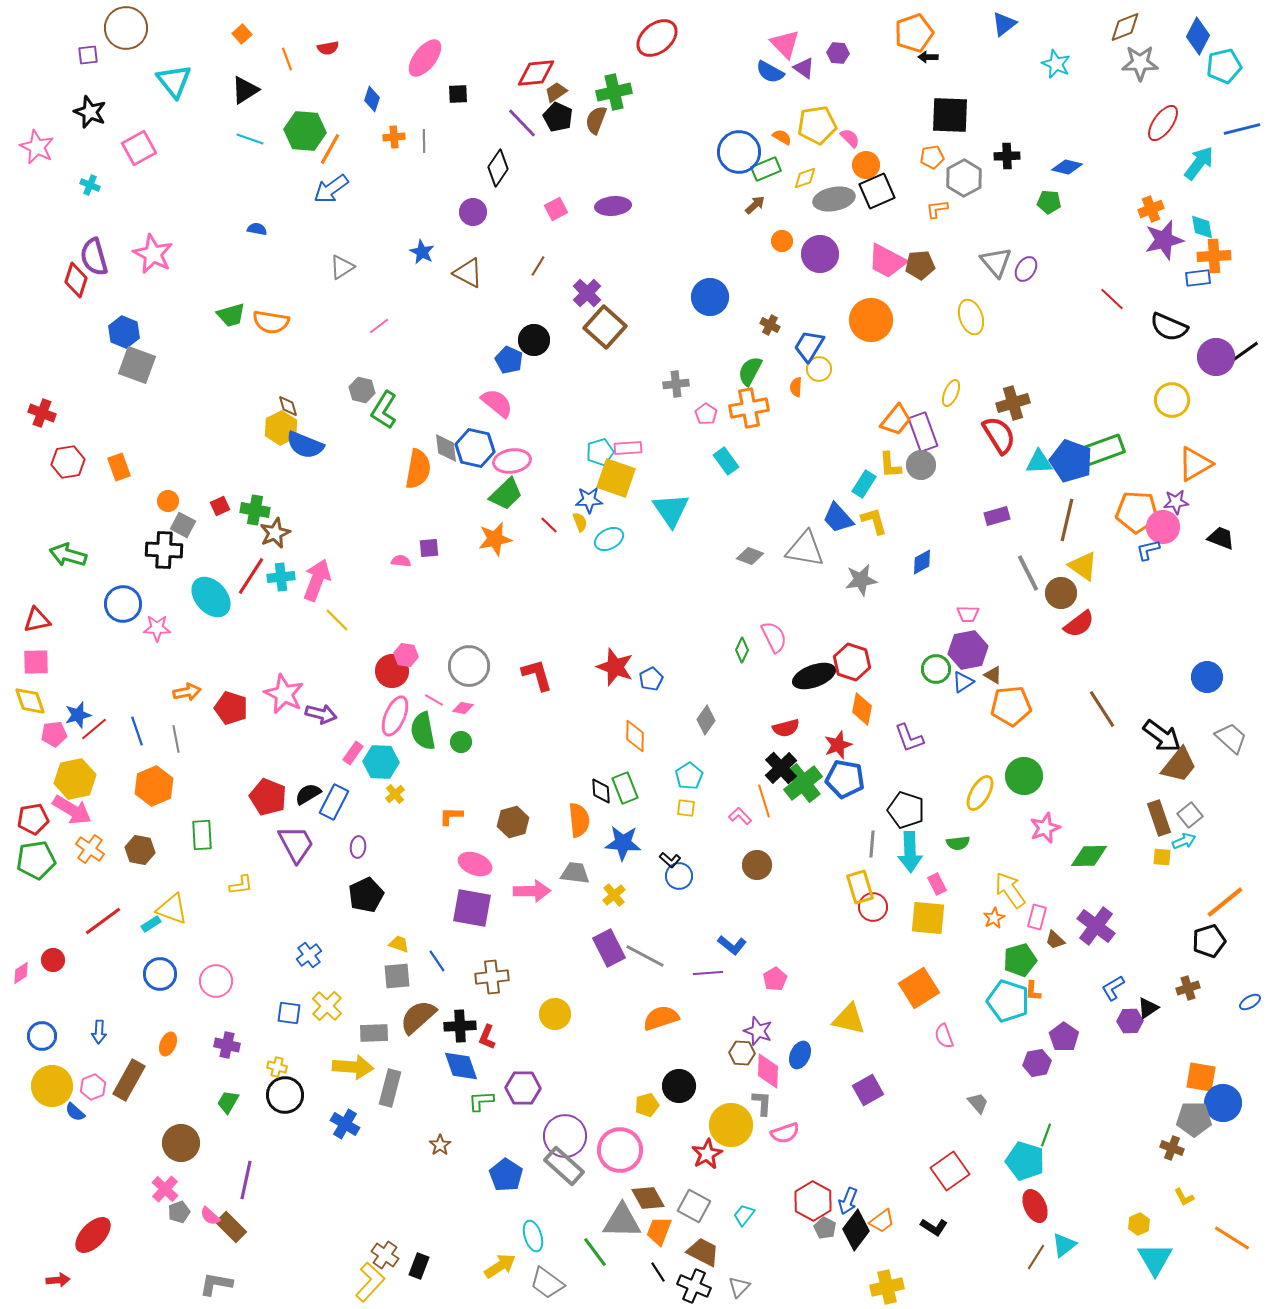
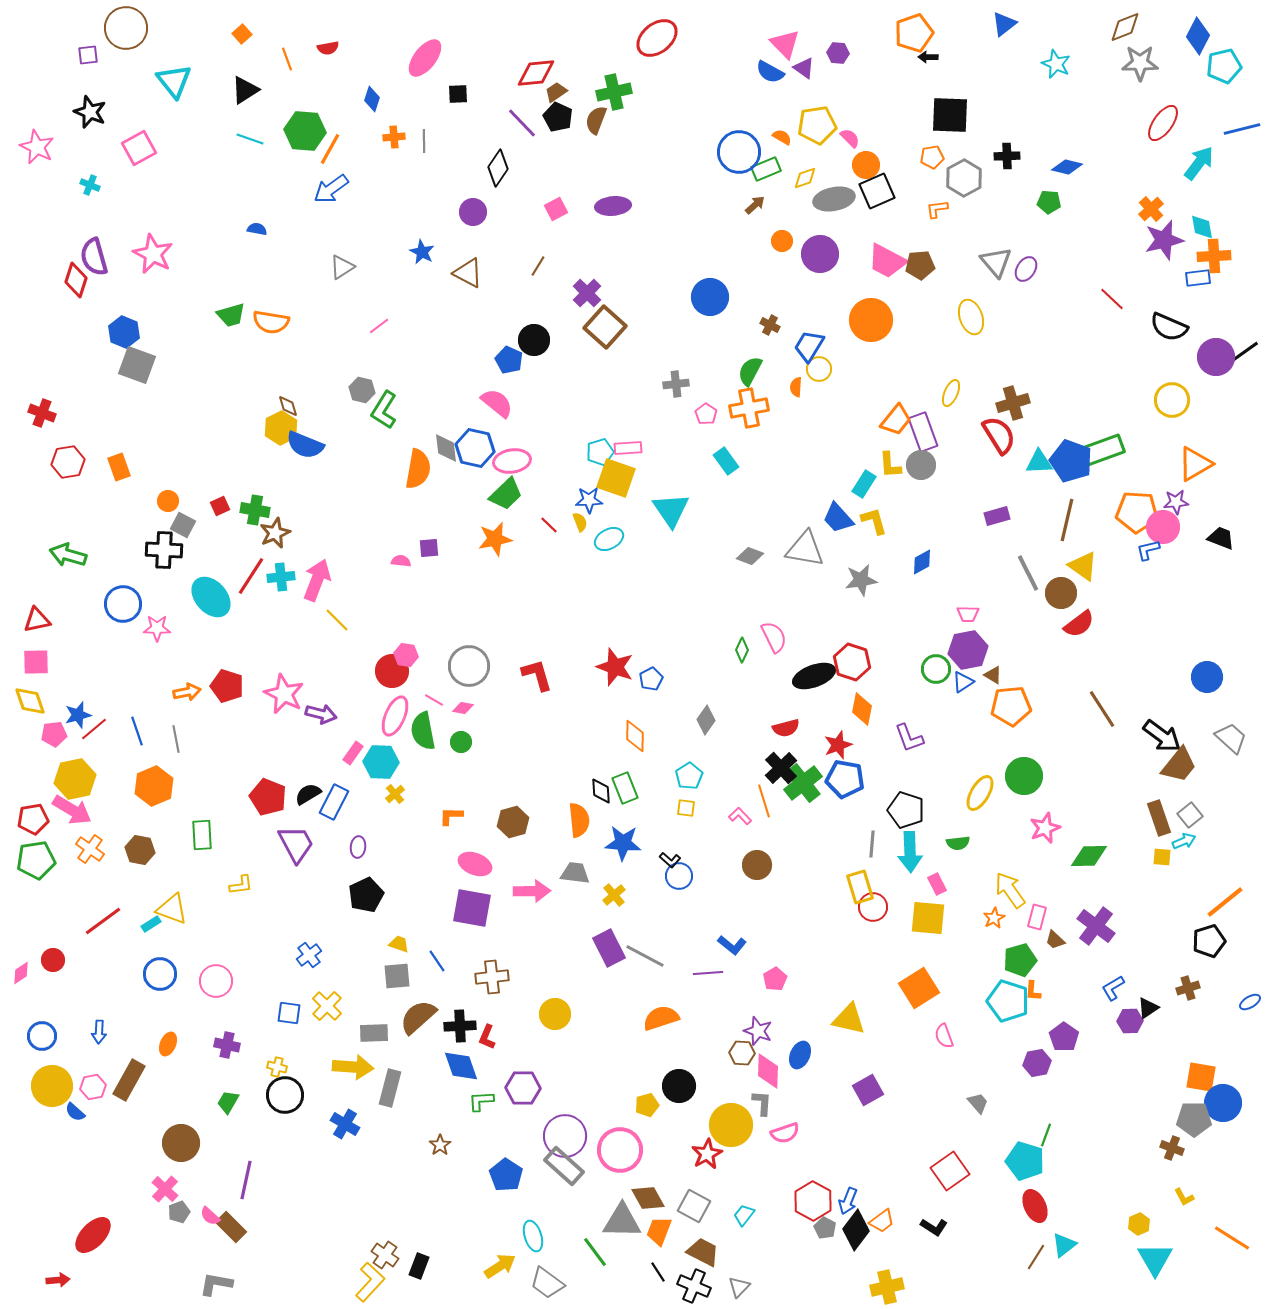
orange cross at (1151, 209): rotated 20 degrees counterclockwise
red pentagon at (231, 708): moved 4 px left, 22 px up
pink hexagon at (93, 1087): rotated 10 degrees clockwise
